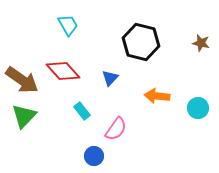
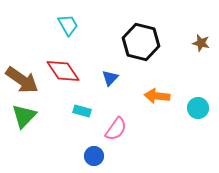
red diamond: rotated 8 degrees clockwise
cyan rectangle: rotated 36 degrees counterclockwise
